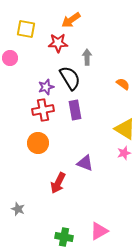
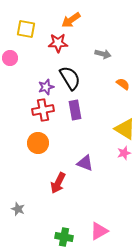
gray arrow: moved 16 px right, 3 px up; rotated 105 degrees clockwise
